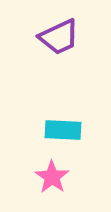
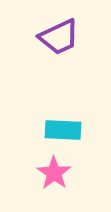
pink star: moved 2 px right, 4 px up
